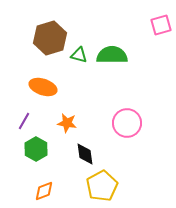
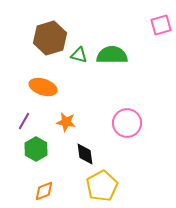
orange star: moved 1 px left, 1 px up
